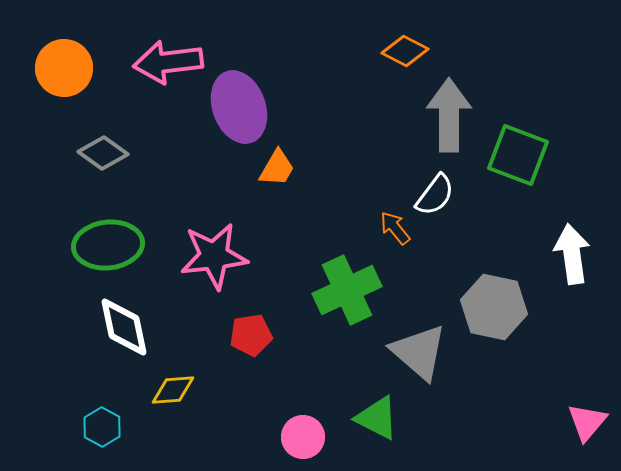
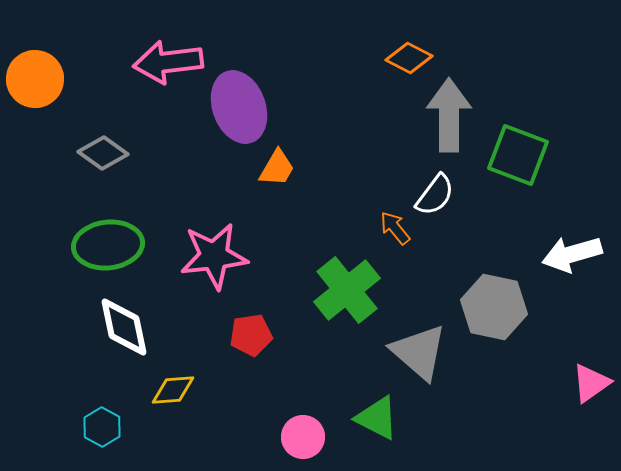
orange diamond: moved 4 px right, 7 px down
orange circle: moved 29 px left, 11 px down
white arrow: rotated 98 degrees counterclockwise
green cross: rotated 14 degrees counterclockwise
pink triangle: moved 4 px right, 39 px up; rotated 15 degrees clockwise
